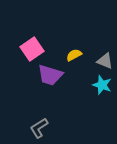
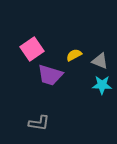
gray triangle: moved 5 px left
cyan star: rotated 18 degrees counterclockwise
gray L-shape: moved 5 px up; rotated 140 degrees counterclockwise
